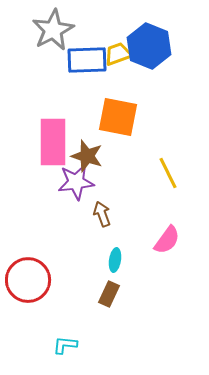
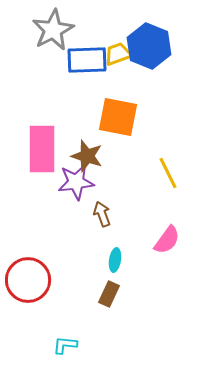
pink rectangle: moved 11 px left, 7 px down
